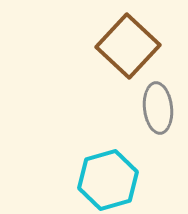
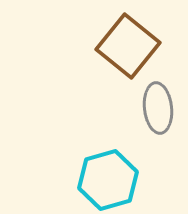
brown square: rotated 4 degrees counterclockwise
